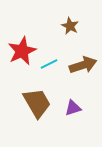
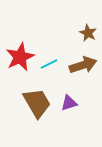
brown star: moved 18 px right, 7 px down
red star: moved 2 px left, 6 px down
purple triangle: moved 4 px left, 5 px up
